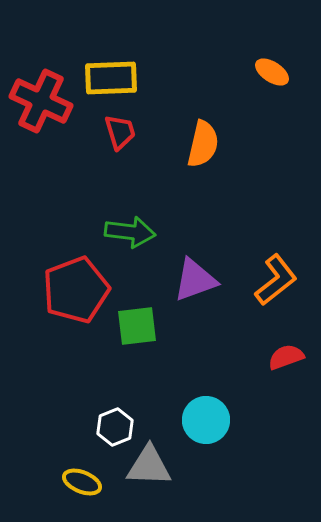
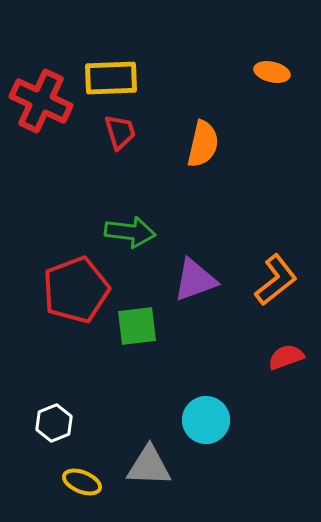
orange ellipse: rotated 20 degrees counterclockwise
white hexagon: moved 61 px left, 4 px up
